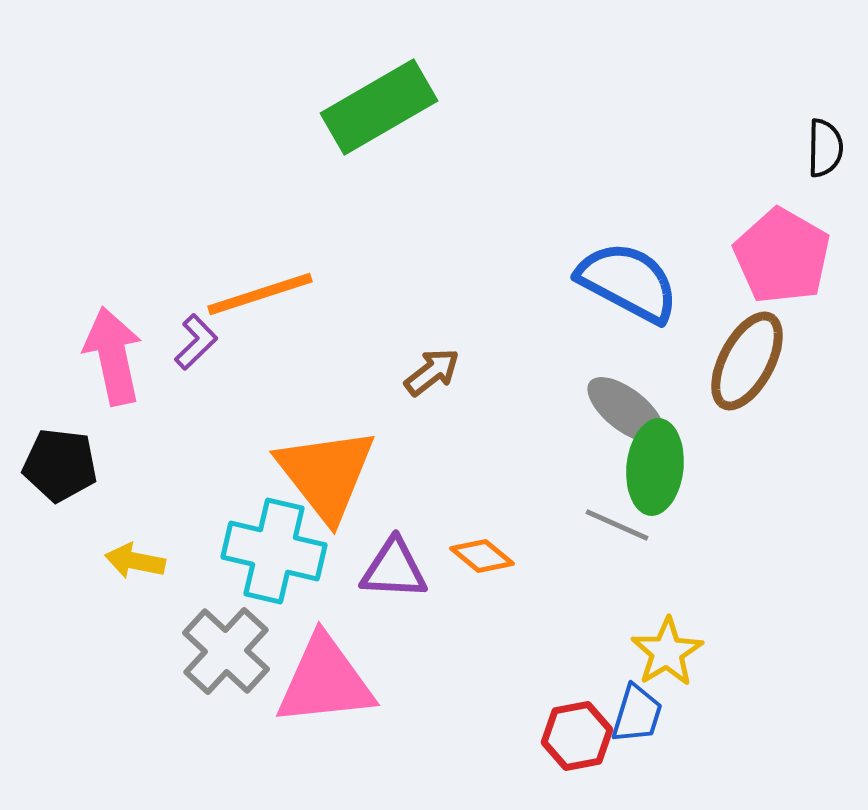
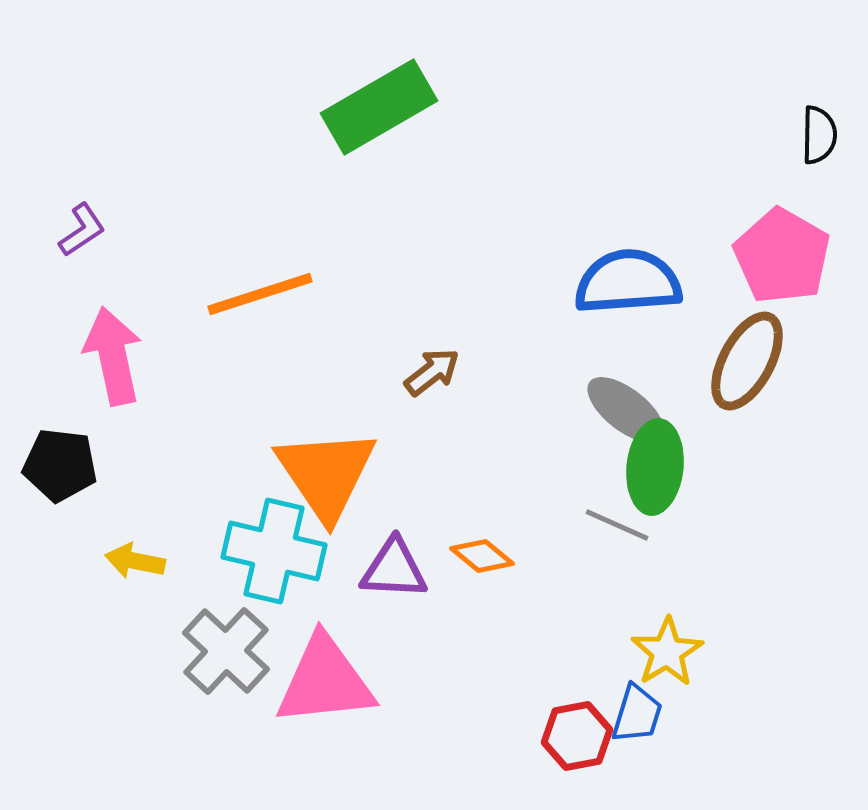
black semicircle: moved 6 px left, 13 px up
blue semicircle: rotated 32 degrees counterclockwise
purple L-shape: moved 114 px left, 112 px up; rotated 10 degrees clockwise
orange triangle: rotated 4 degrees clockwise
